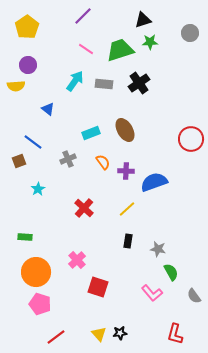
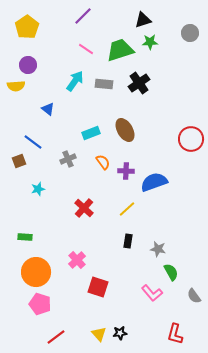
cyan star: rotated 16 degrees clockwise
